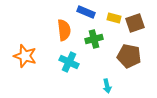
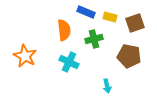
yellow rectangle: moved 4 px left, 1 px up
orange star: rotated 10 degrees clockwise
